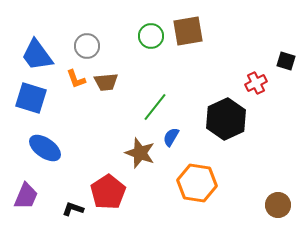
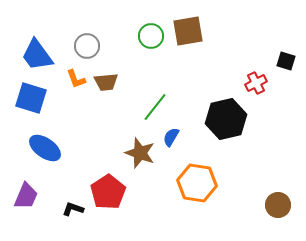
black hexagon: rotated 12 degrees clockwise
